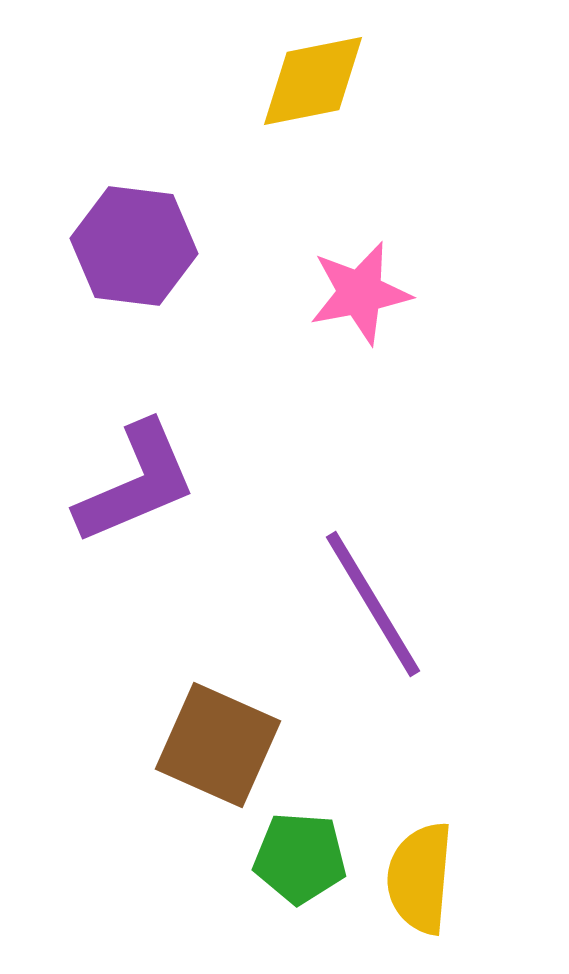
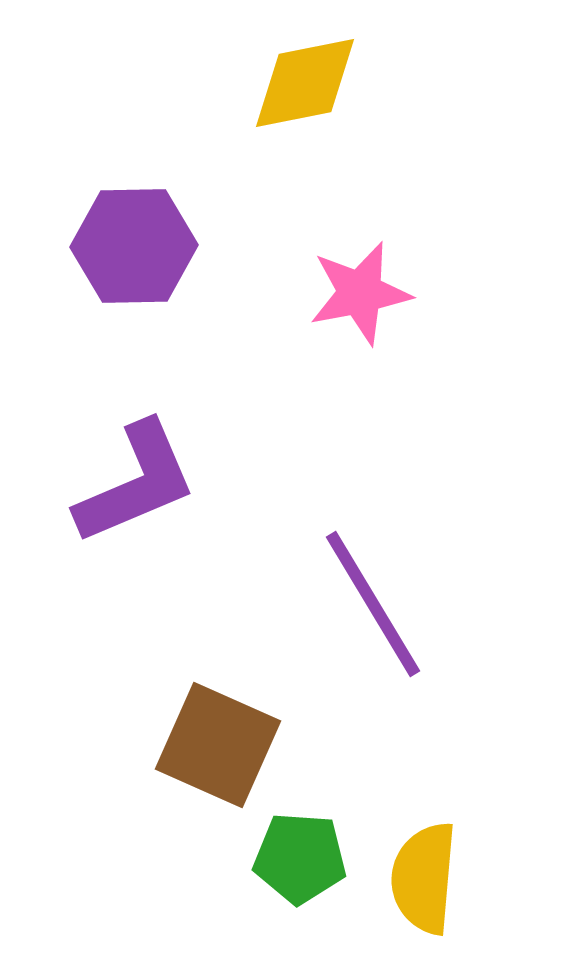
yellow diamond: moved 8 px left, 2 px down
purple hexagon: rotated 8 degrees counterclockwise
yellow semicircle: moved 4 px right
